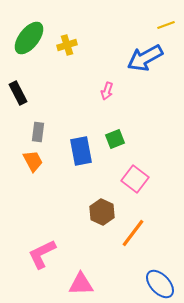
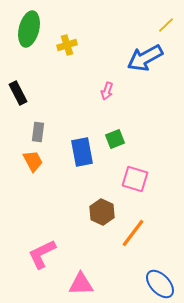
yellow line: rotated 24 degrees counterclockwise
green ellipse: moved 9 px up; rotated 24 degrees counterclockwise
blue rectangle: moved 1 px right, 1 px down
pink square: rotated 20 degrees counterclockwise
